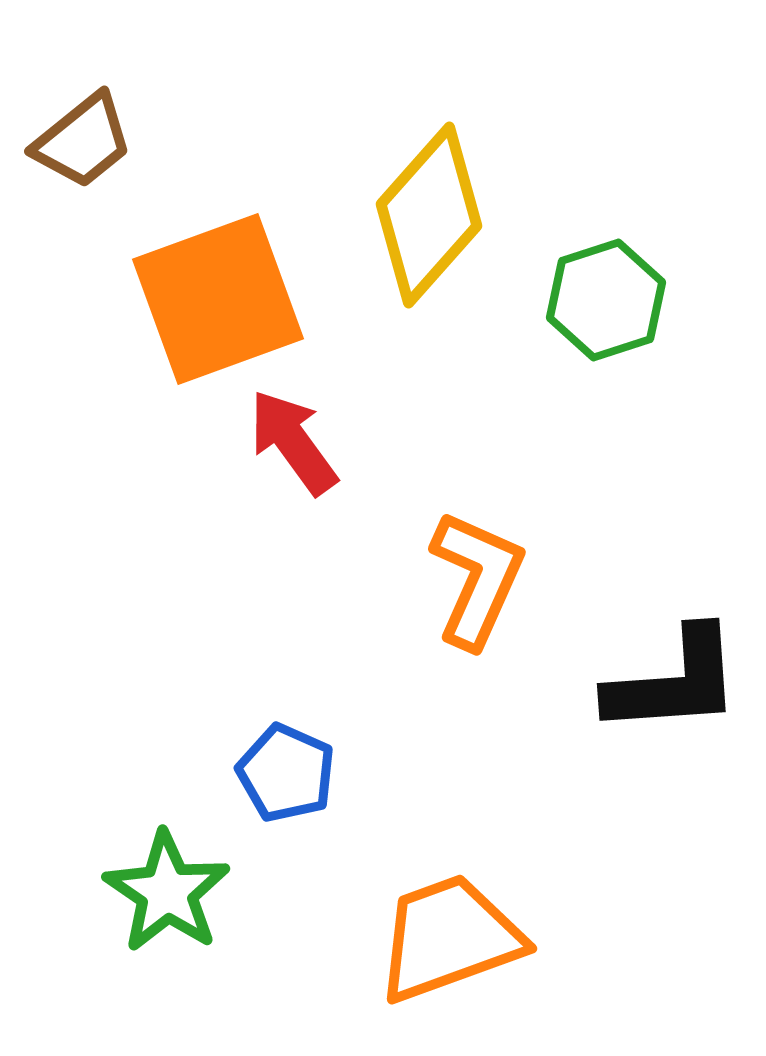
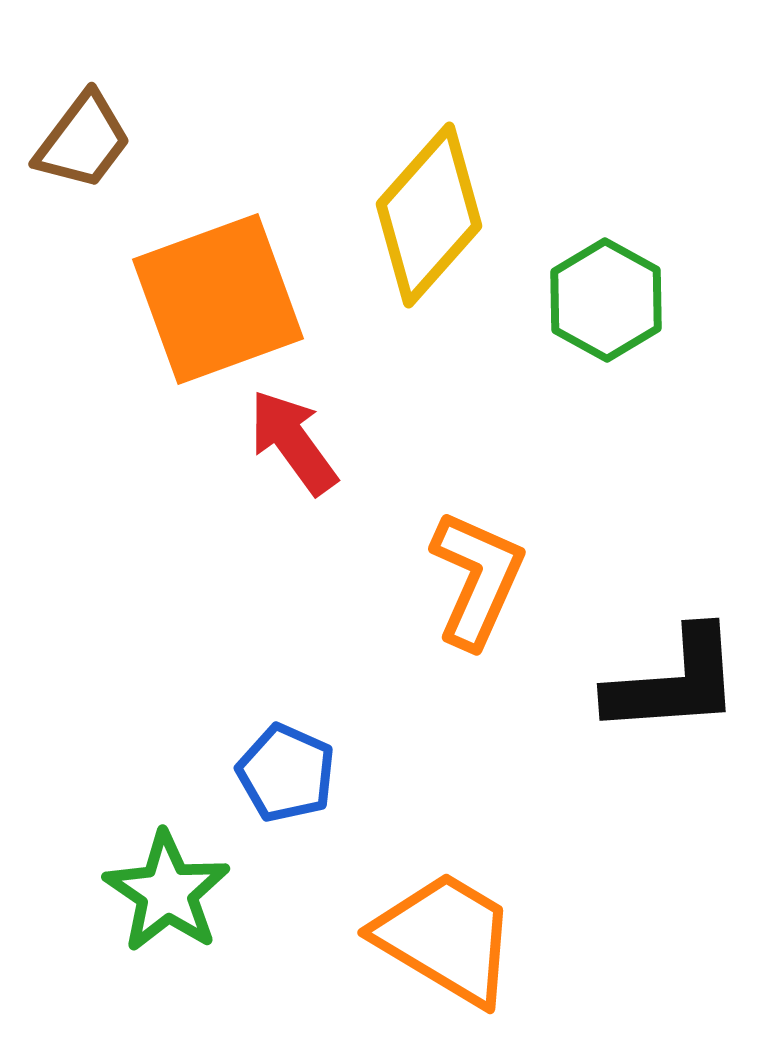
brown trapezoid: rotated 14 degrees counterclockwise
green hexagon: rotated 13 degrees counterclockwise
orange trapezoid: moved 3 px left; rotated 51 degrees clockwise
